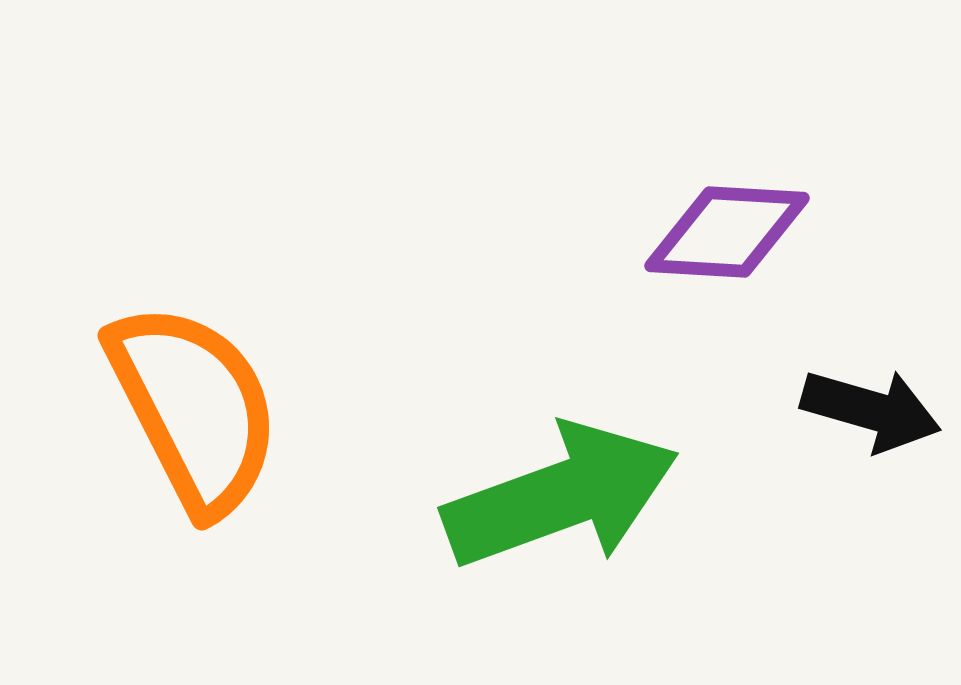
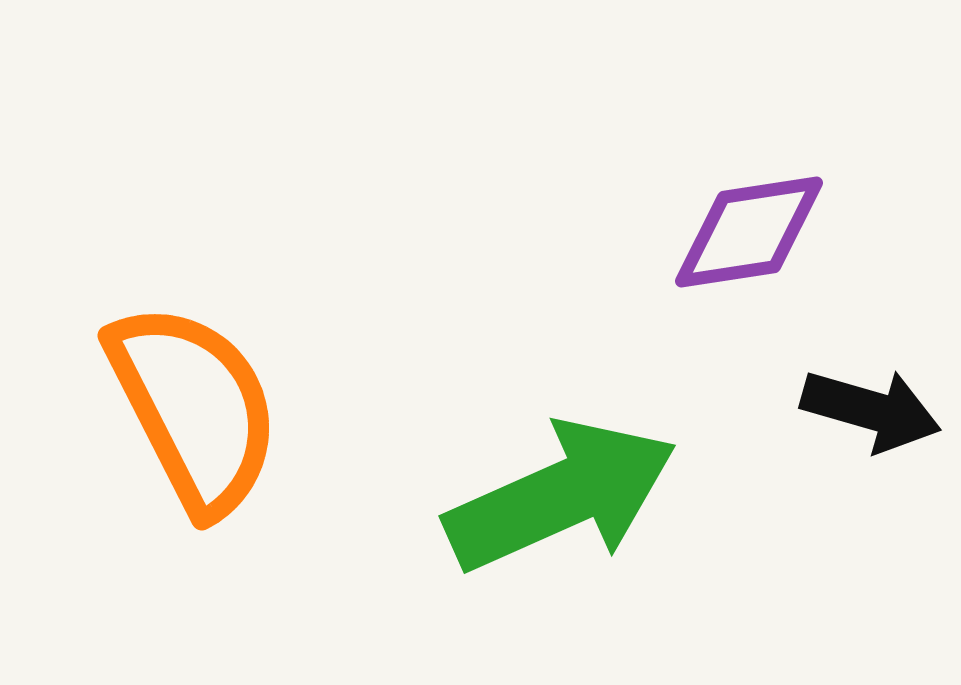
purple diamond: moved 22 px right; rotated 12 degrees counterclockwise
green arrow: rotated 4 degrees counterclockwise
